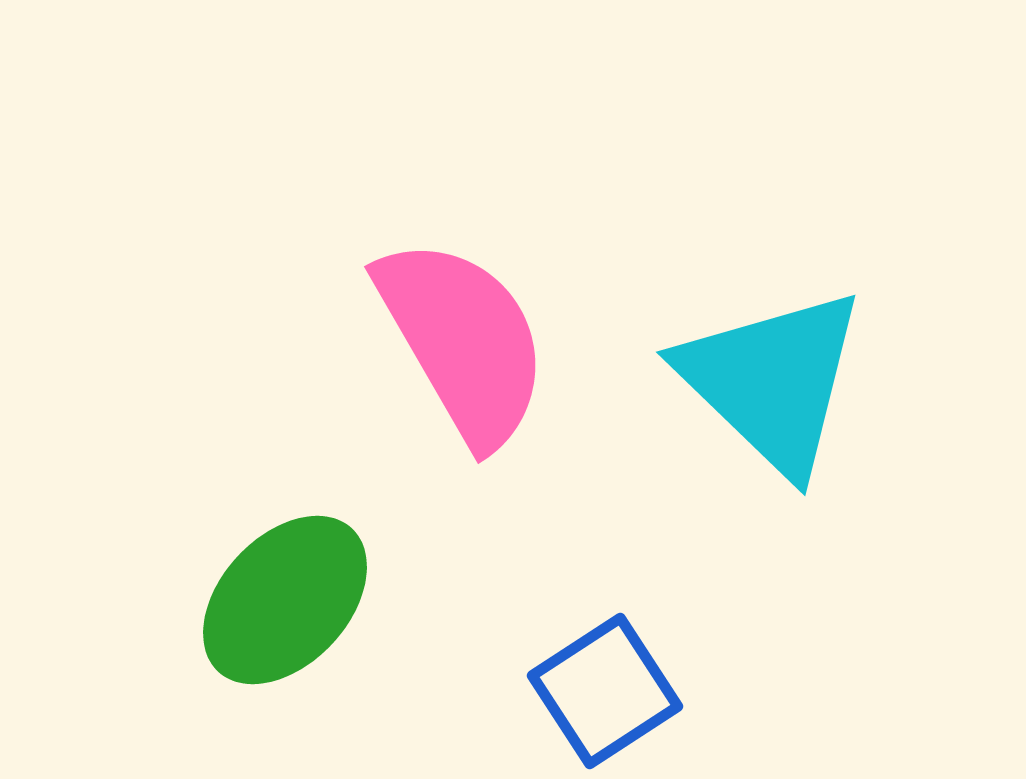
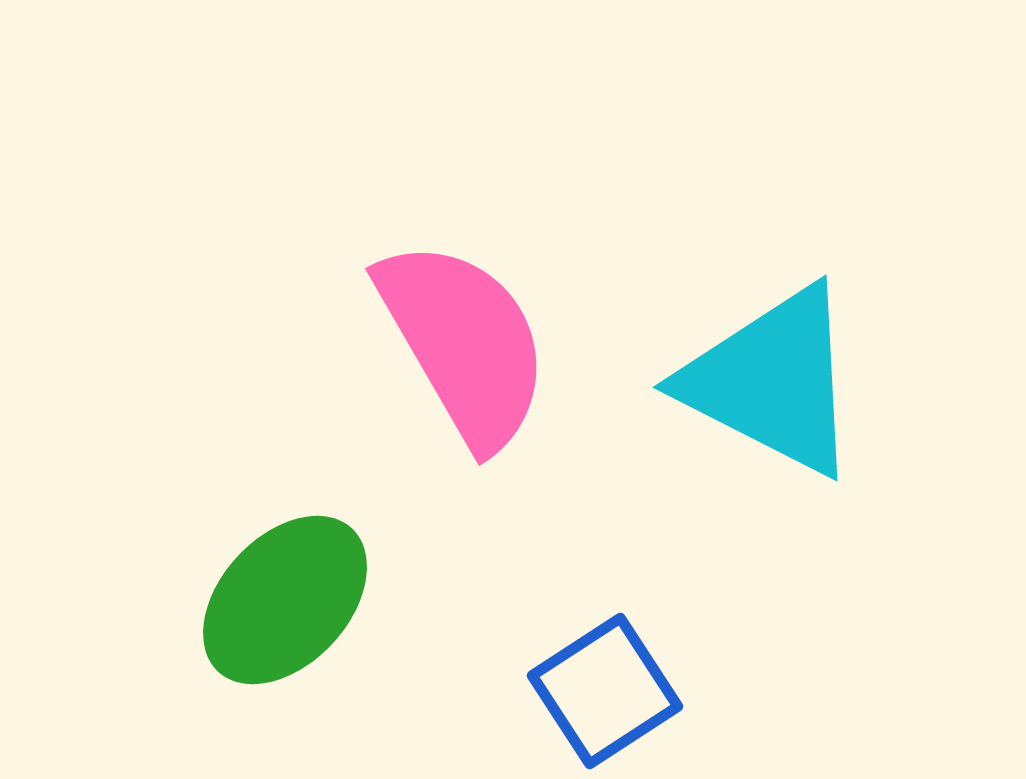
pink semicircle: moved 1 px right, 2 px down
cyan triangle: rotated 17 degrees counterclockwise
